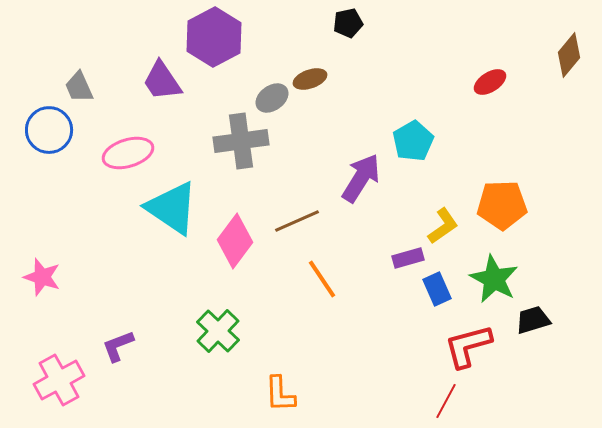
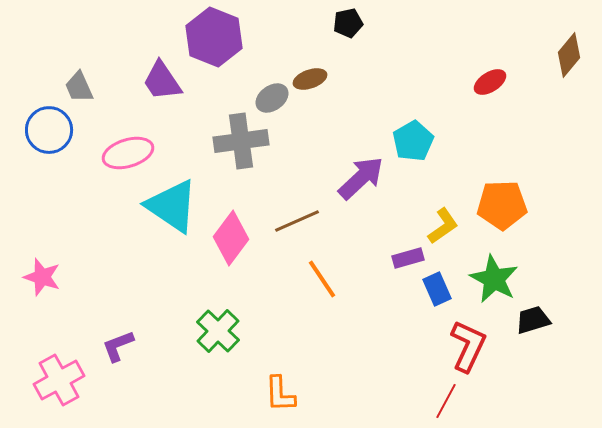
purple hexagon: rotated 10 degrees counterclockwise
purple arrow: rotated 15 degrees clockwise
cyan triangle: moved 2 px up
pink diamond: moved 4 px left, 3 px up
red L-shape: rotated 130 degrees clockwise
